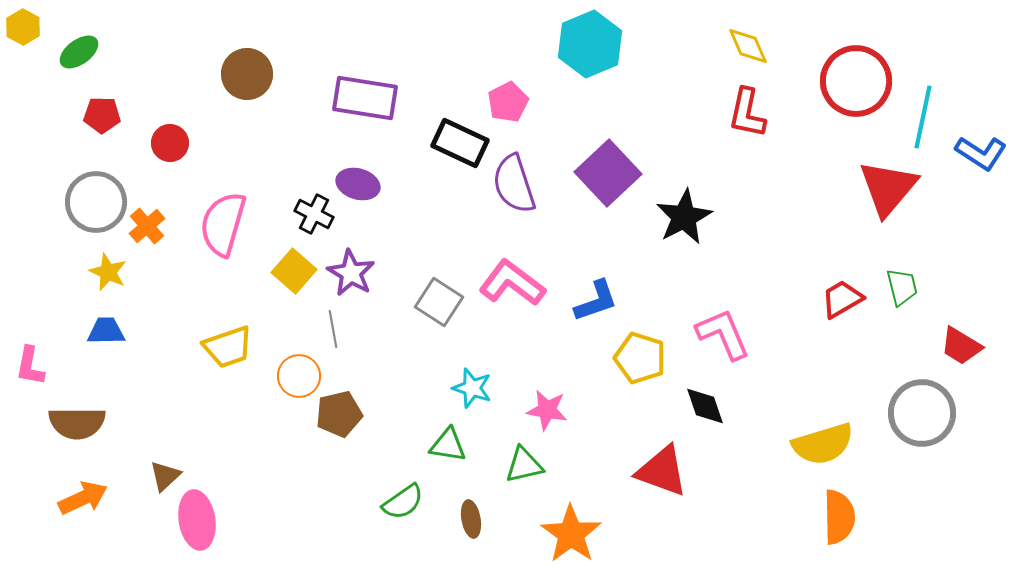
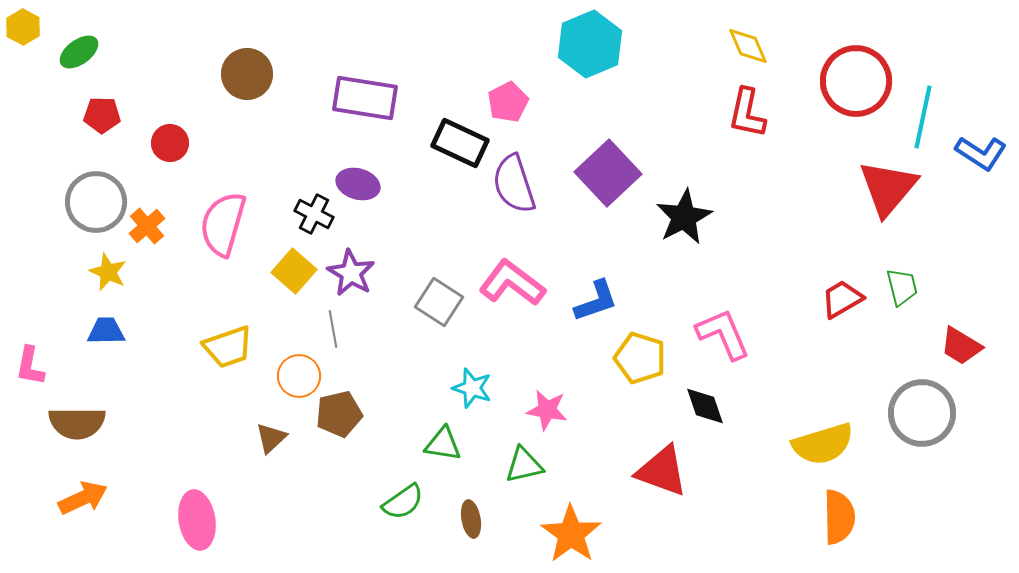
green triangle at (448, 445): moved 5 px left, 1 px up
brown triangle at (165, 476): moved 106 px right, 38 px up
